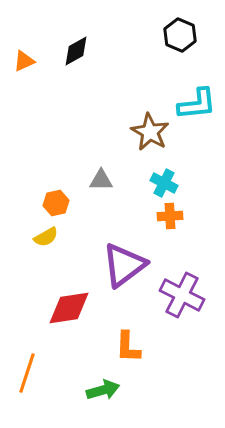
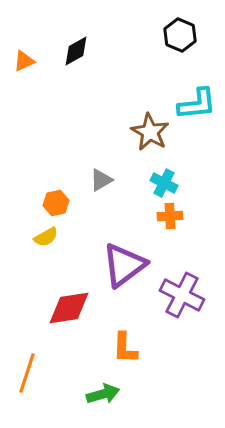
gray triangle: rotated 30 degrees counterclockwise
orange L-shape: moved 3 px left, 1 px down
green arrow: moved 4 px down
